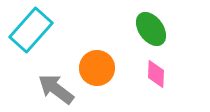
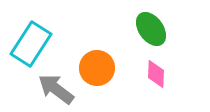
cyan rectangle: moved 14 px down; rotated 9 degrees counterclockwise
